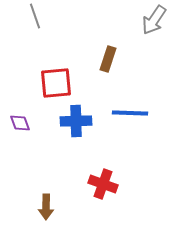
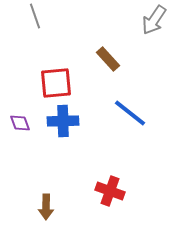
brown rectangle: rotated 60 degrees counterclockwise
blue line: rotated 36 degrees clockwise
blue cross: moved 13 px left
red cross: moved 7 px right, 7 px down
